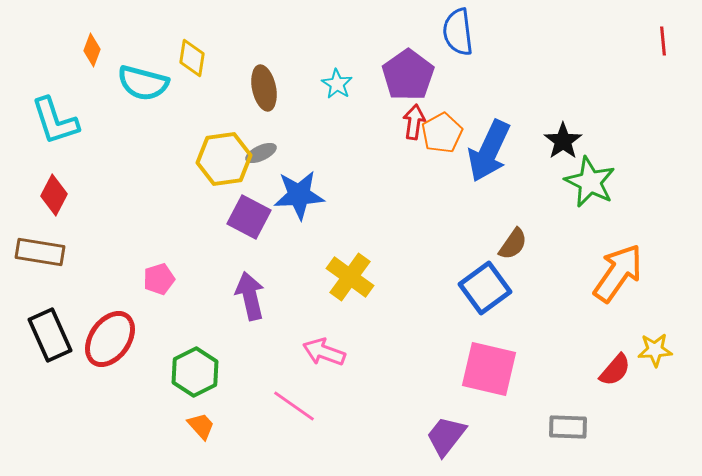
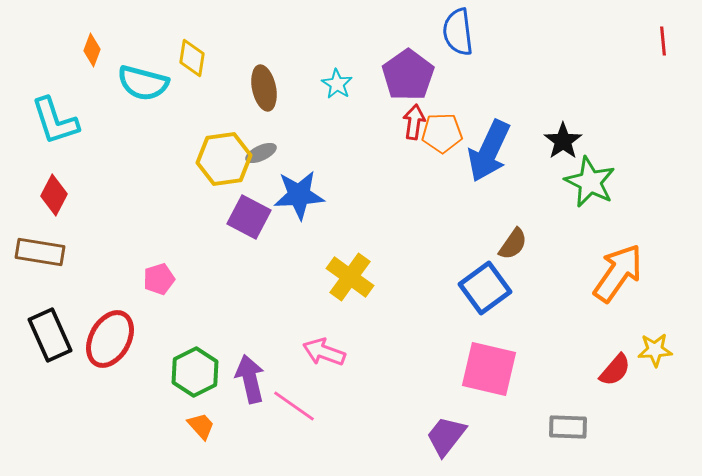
orange pentagon: rotated 27 degrees clockwise
purple arrow: moved 83 px down
red ellipse: rotated 6 degrees counterclockwise
